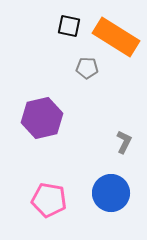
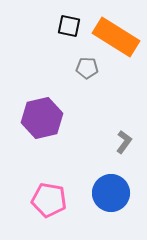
gray L-shape: rotated 10 degrees clockwise
